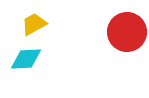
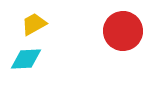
red circle: moved 4 px left, 1 px up
